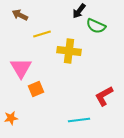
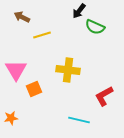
brown arrow: moved 2 px right, 2 px down
green semicircle: moved 1 px left, 1 px down
yellow line: moved 1 px down
yellow cross: moved 1 px left, 19 px down
pink triangle: moved 5 px left, 2 px down
orange square: moved 2 px left
cyan line: rotated 20 degrees clockwise
